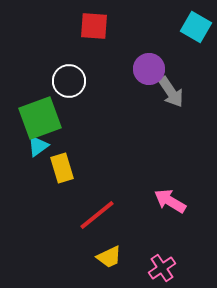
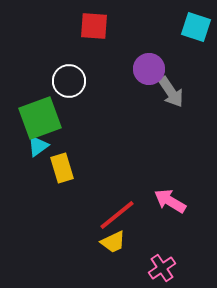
cyan square: rotated 12 degrees counterclockwise
red line: moved 20 px right
yellow trapezoid: moved 4 px right, 15 px up
